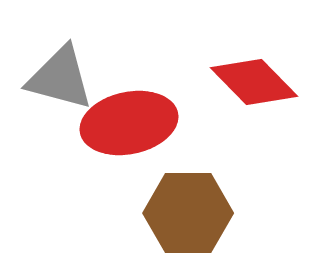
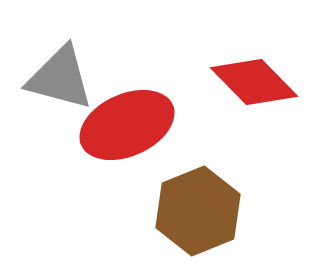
red ellipse: moved 2 px left, 2 px down; rotated 12 degrees counterclockwise
brown hexagon: moved 10 px right, 2 px up; rotated 22 degrees counterclockwise
